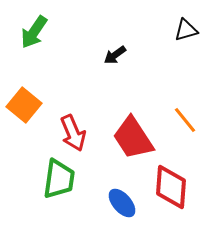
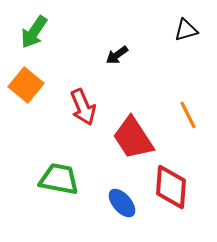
black arrow: moved 2 px right
orange square: moved 2 px right, 20 px up
orange line: moved 3 px right, 5 px up; rotated 12 degrees clockwise
red arrow: moved 10 px right, 26 px up
green trapezoid: rotated 87 degrees counterclockwise
